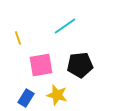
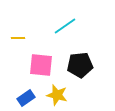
yellow line: rotated 72 degrees counterclockwise
pink square: rotated 15 degrees clockwise
blue rectangle: rotated 24 degrees clockwise
